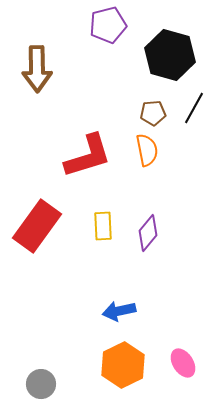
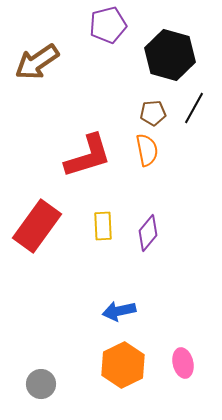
brown arrow: moved 7 px up; rotated 57 degrees clockwise
pink ellipse: rotated 20 degrees clockwise
